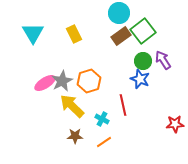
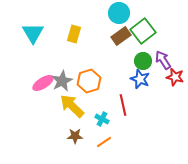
yellow rectangle: rotated 42 degrees clockwise
pink ellipse: moved 2 px left
red star: moved 47 px up; rotated 18 degrees clockwise
